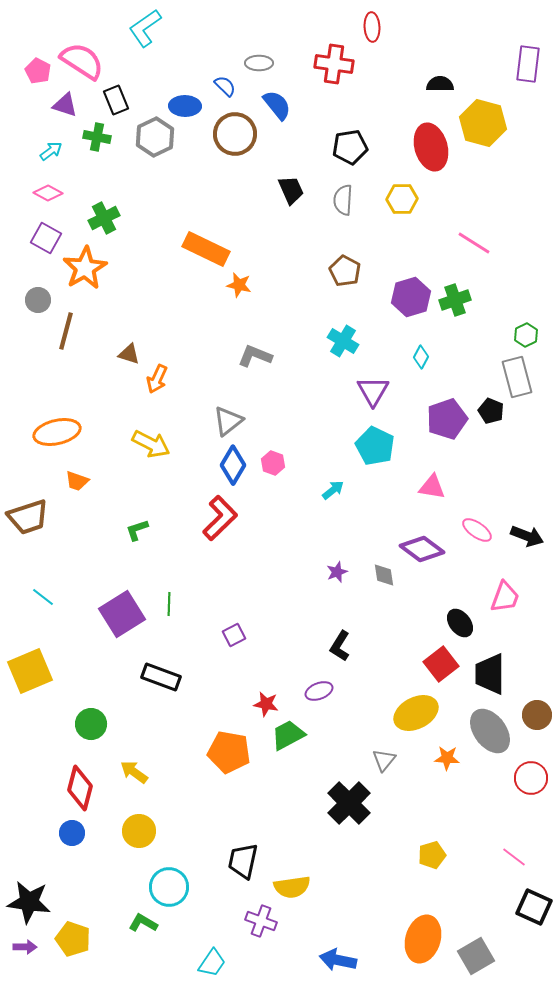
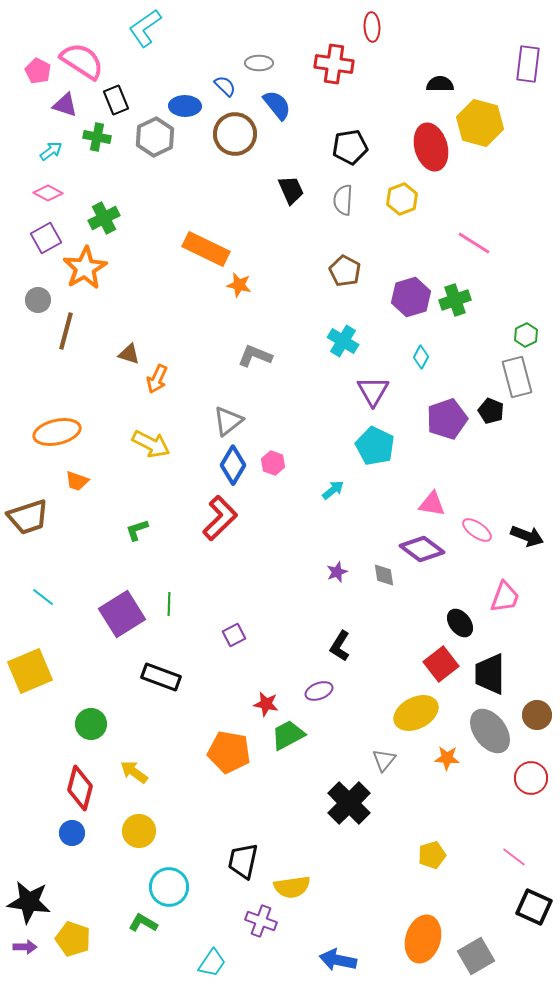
yellow hexagon at (483, 123): moved 3 px left
yellow hexagon at (402, 199): rotated 20 degrees counterclockwise
purple square at (46, 238): rotated 32 degrees clockwise
pink triangle at (432, 487): moved 17 px down
